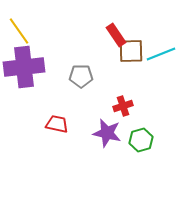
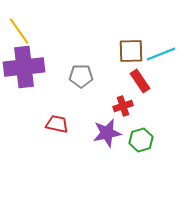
red rectangle: moved 24 px right, 46 px down
purple star: rotated 24 degrees counterclockwise
